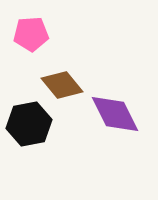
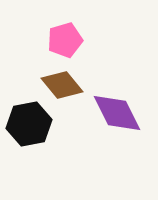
pink pentagon: moved 34 px right, 6 px down; rotated 12 degrees counterclockwise
purple diamond: moved 2 px right, 1 px up
